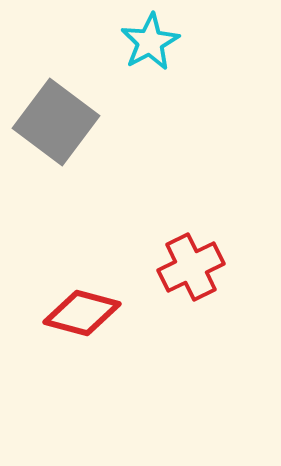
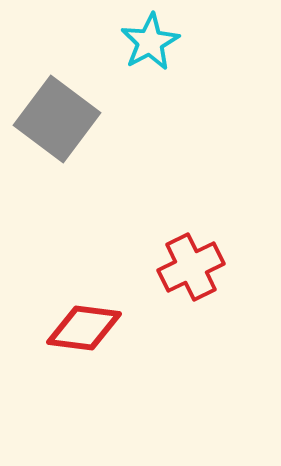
gray square: moved 1 px right, 3 px up
red diamond: moved 2 px right, 15 px down; rotated 8 degrees counterclockwise
